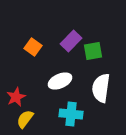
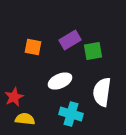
purple rectangle: moved 1 px left, 1 px up; rotated 15 degrees clockwise
orange square: rotated 24 degrees counterclockwise
white semicircle: moved 1 px right, 4 px down
red star: moved 2 px left
cyan cross: rotated 10 degrees clockwise
yellow semicircle: rotated 60 degrees clockwise
